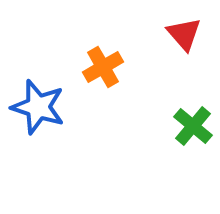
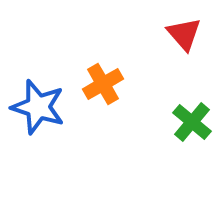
orange cross: moved 17 px down
green cross: moved 1 px left, 4 px up
